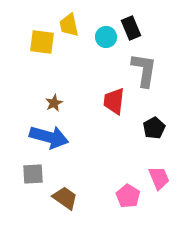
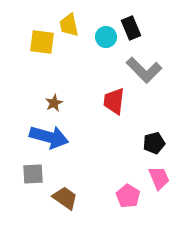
gray L-shape: rotated 126 degrees clockwise
black pentagon: moved 15 px down; rotated 15 degrees clockwise
